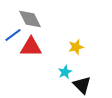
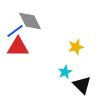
gray diamond: moved 2 px down
blue line: moved 2 px right, 4 px up
red triangle: moved 13 px left
